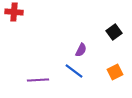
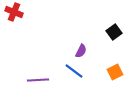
red cross: rotated 18 degrees clockwise
purple semicircle: moved 1 px down
